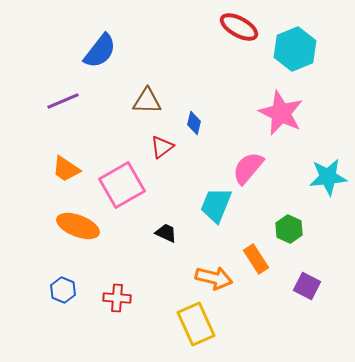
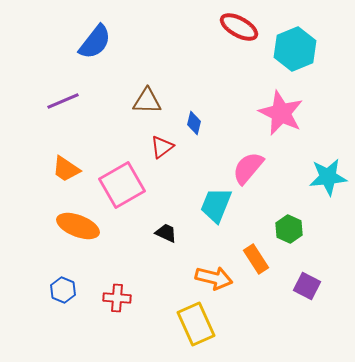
blue semicircle: moved 5 px left, 9 px up
